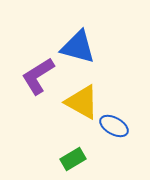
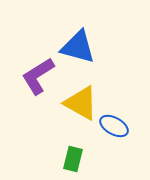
yellow triangle: moved 1 px left, 1 px down
green rectangle: rotated 45 degrees counterclockwise
